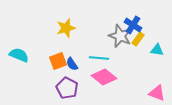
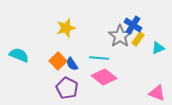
gray star: rotated 15 degrees clockwise
cyan triangle: moved 1 px right, 2 px up; rotated 32 degrees counterclockwise
orange square: rotated 24 degrees counterclockwise
